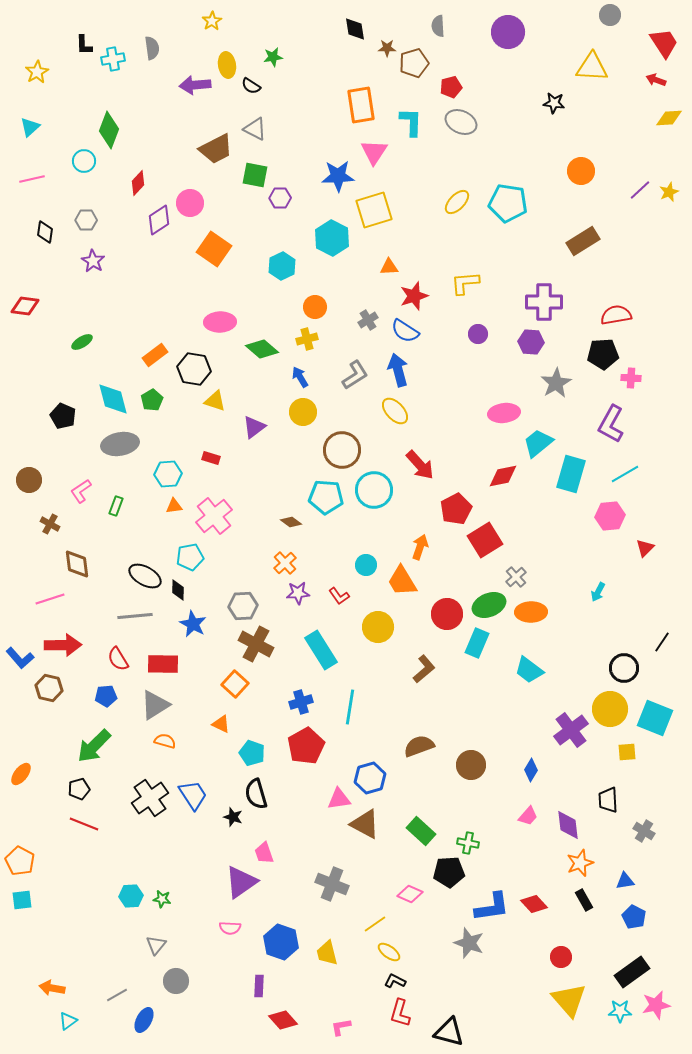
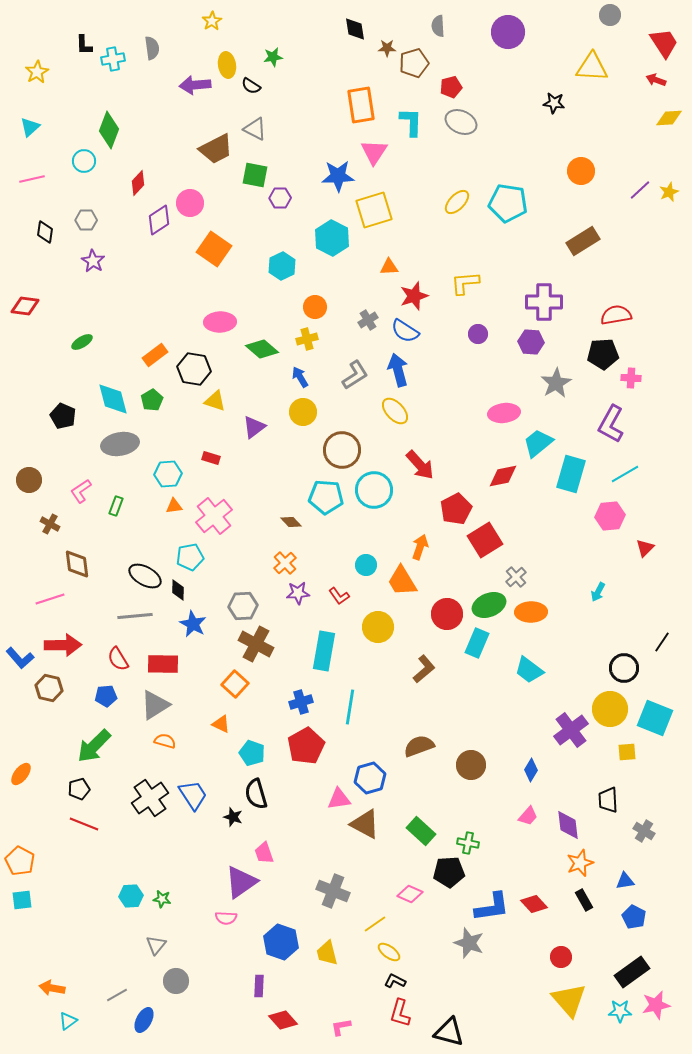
brown diamond at (291, 522): rotated 10 degrees clockwise
cyan rectangle at (321, 650): moved 3 px right, 1 px down; rotated 42 degrees clockwise
gray cross at (332, 884): moved 1 px right, 7 px down
pink semicircle at (230, 928): moved 4 px left, 10 px up
